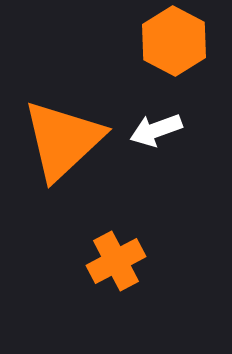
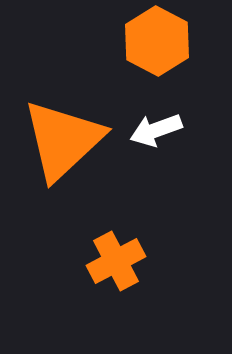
orange hexagon: moved 17 px left
